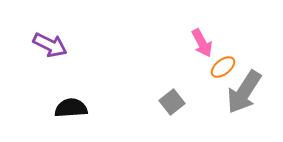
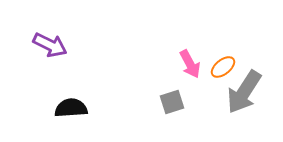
pink arrow: moved 12 px left, 21 px down
gray square: rotated 20 degrees clockwise
